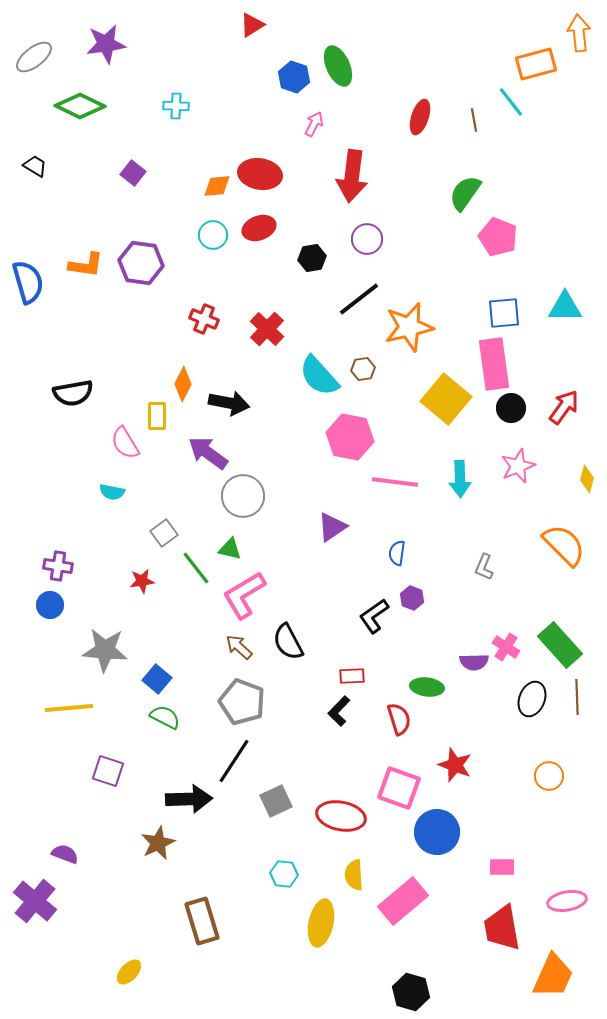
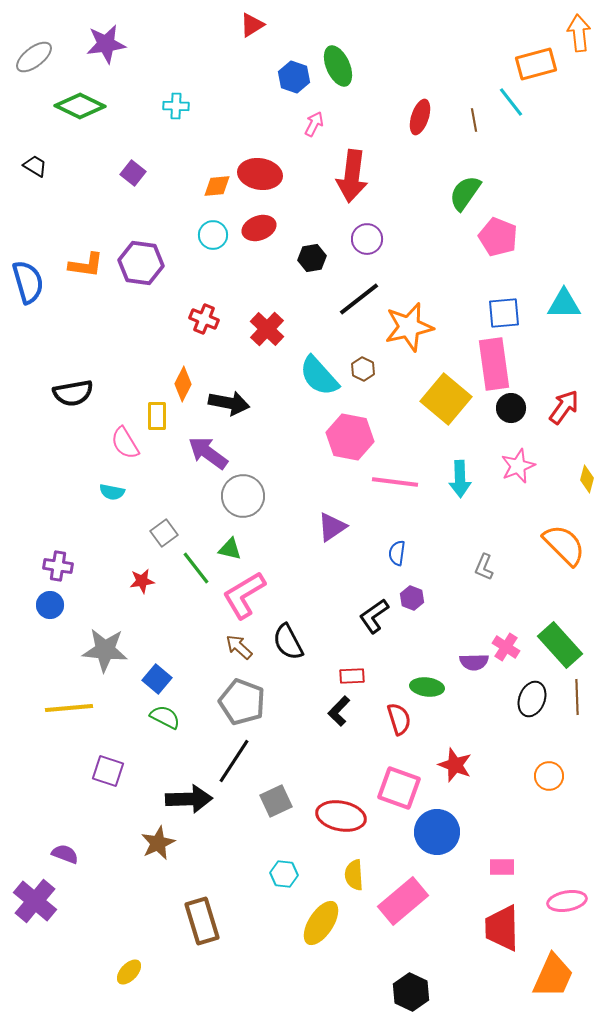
cyan triangle at (565, 307): moved 1 px left, 3 px up
brown hexagon at (363, 369): rotated 25 degrees counterclockwise
yellow ellipse at (321, 923): rotated 21 degrees clockwise
red trapezoid at (502, 928): rotated 9 degrees clockwise
black hexagon at (411, 992): rotated 9 degrees clockwise
